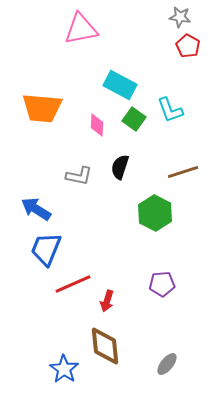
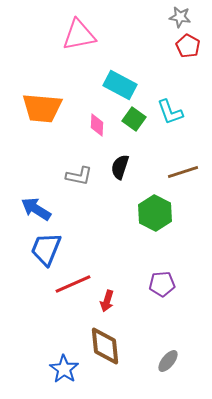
pink triangle: moved 2 px left, 6 px down
cyan L-shape: moved 2 px down
gray ellipse: moved 1 px right, 3 px up
